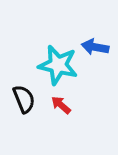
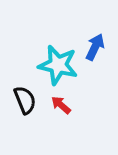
blue arrow: rotated 104 degrees clockwise
black semicircle: moved 1 px right, 1 px down
